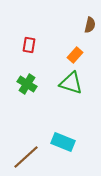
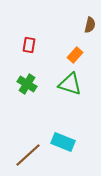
green triangle: moved 1 px left, 1 px down
brown line: moved 2 px right, 2 px up
